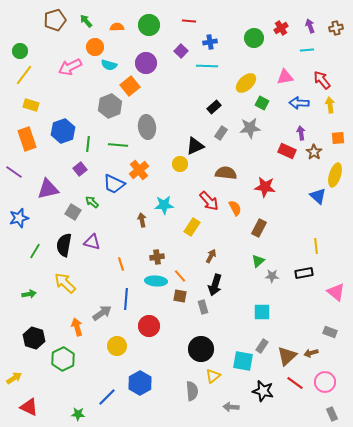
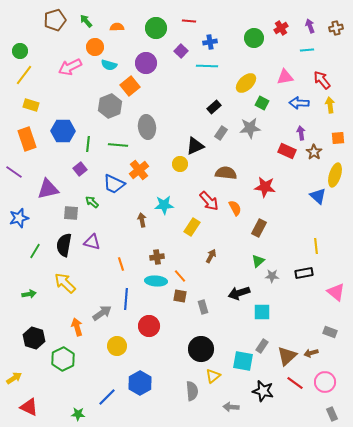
green circle at (149, 25): moved 7 px right, 3 px down
blue hexagon at (63, 131): rotated 20 degrees clockwise
gray square at (73, 212): moved 2 px left, 1 px down; rotated 28 degrees counterclockwise
black arrow at (215, 285): moved 24 px right, 8 px down; rotated 55 degrees clockwise
